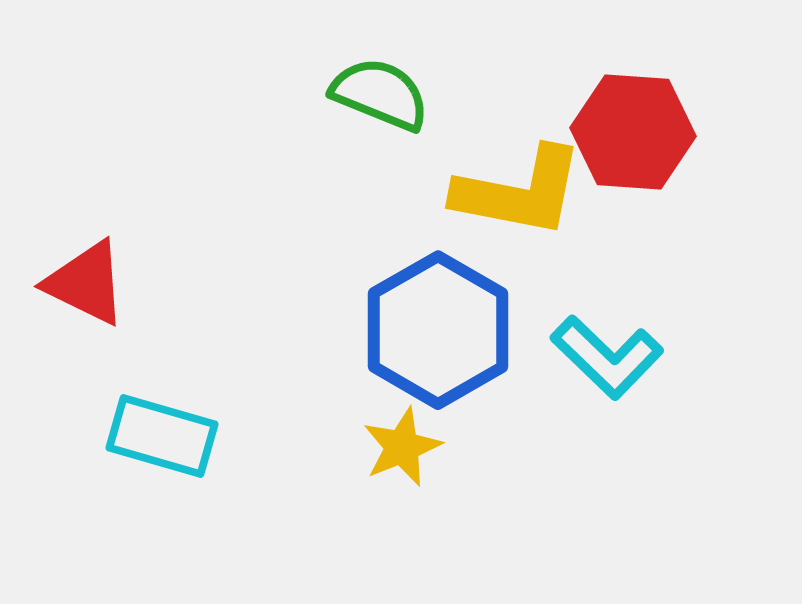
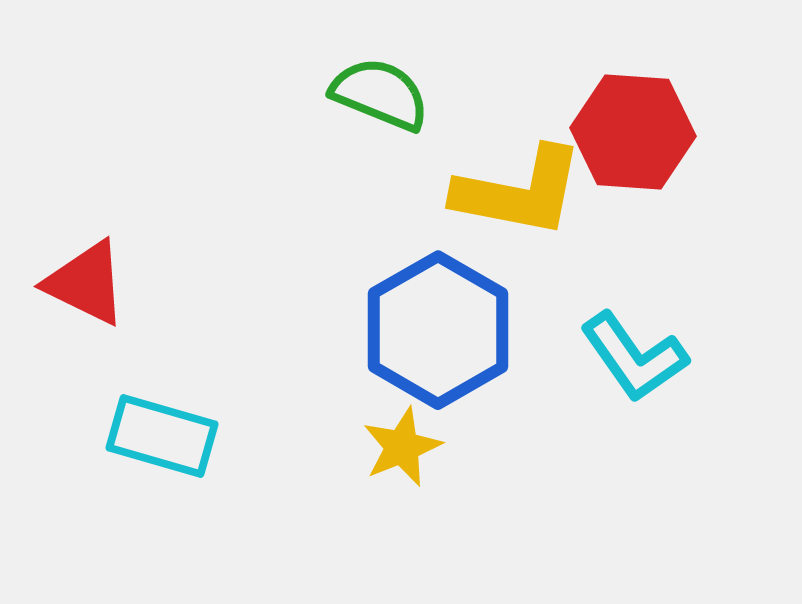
cyan L-shape: moved 27 px right; rotated 11 degrees clockwise
